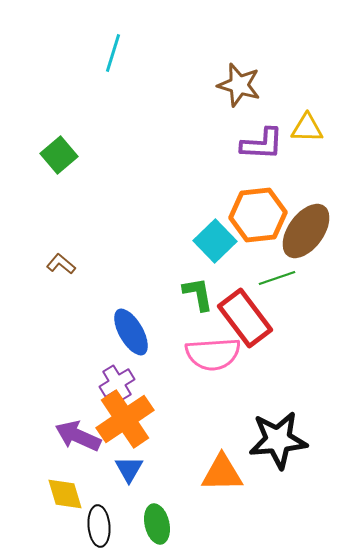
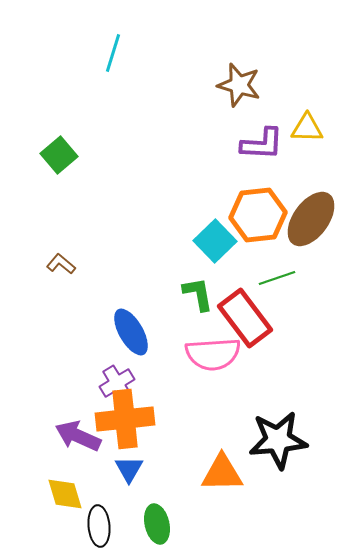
brown ellipse: moved 5 px right, 12 px up
orange cross: rotated 28 degrees clockwise
